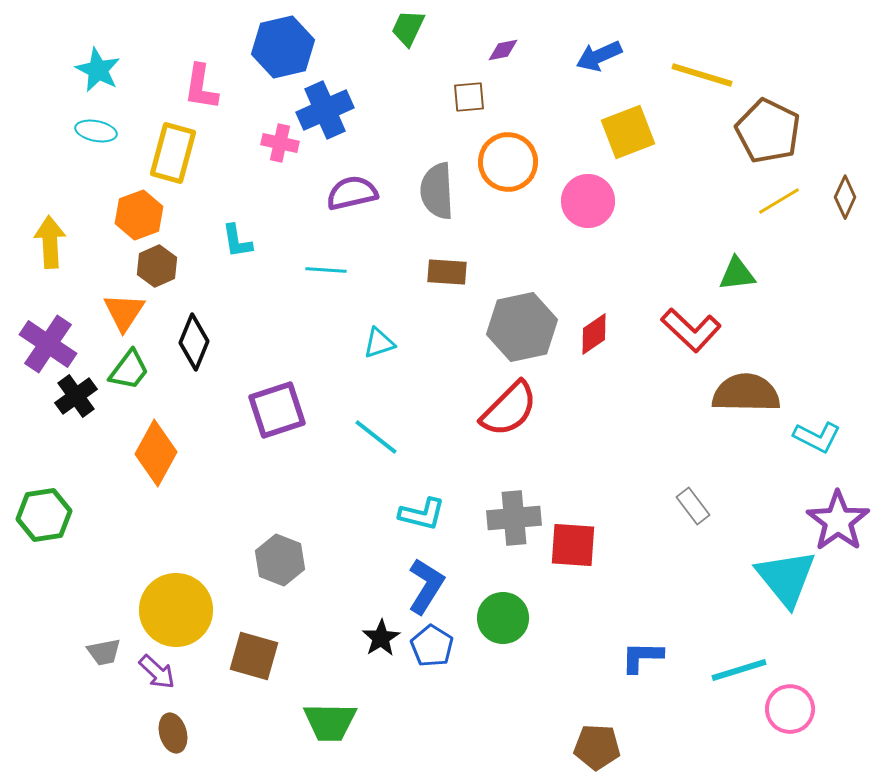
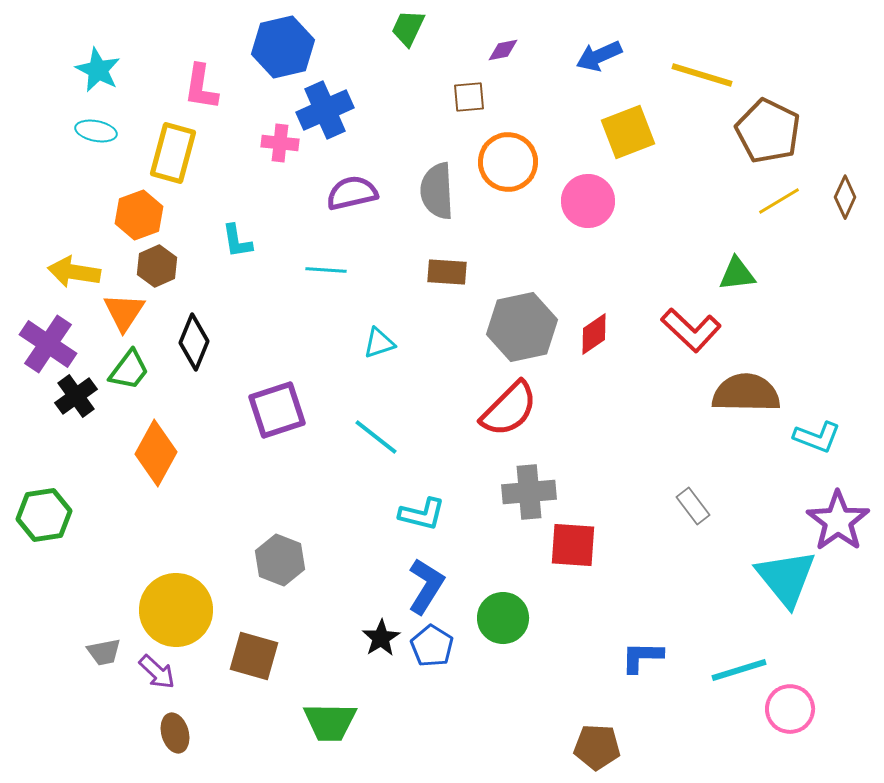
pink cross at (280, 143): rotated 6 degrees counterclockwise
yellow arrow at (50, 242): moved 24 px right, 30 px down; rotated 78 degrees counterclockwise
cyan L-shape at (817, 437): rotated 6 degrees counterclockwise
gray cross at (514, 518): moved 15 px right, 26 px up
brown ellipse at (173, 733): moved 2 px right
